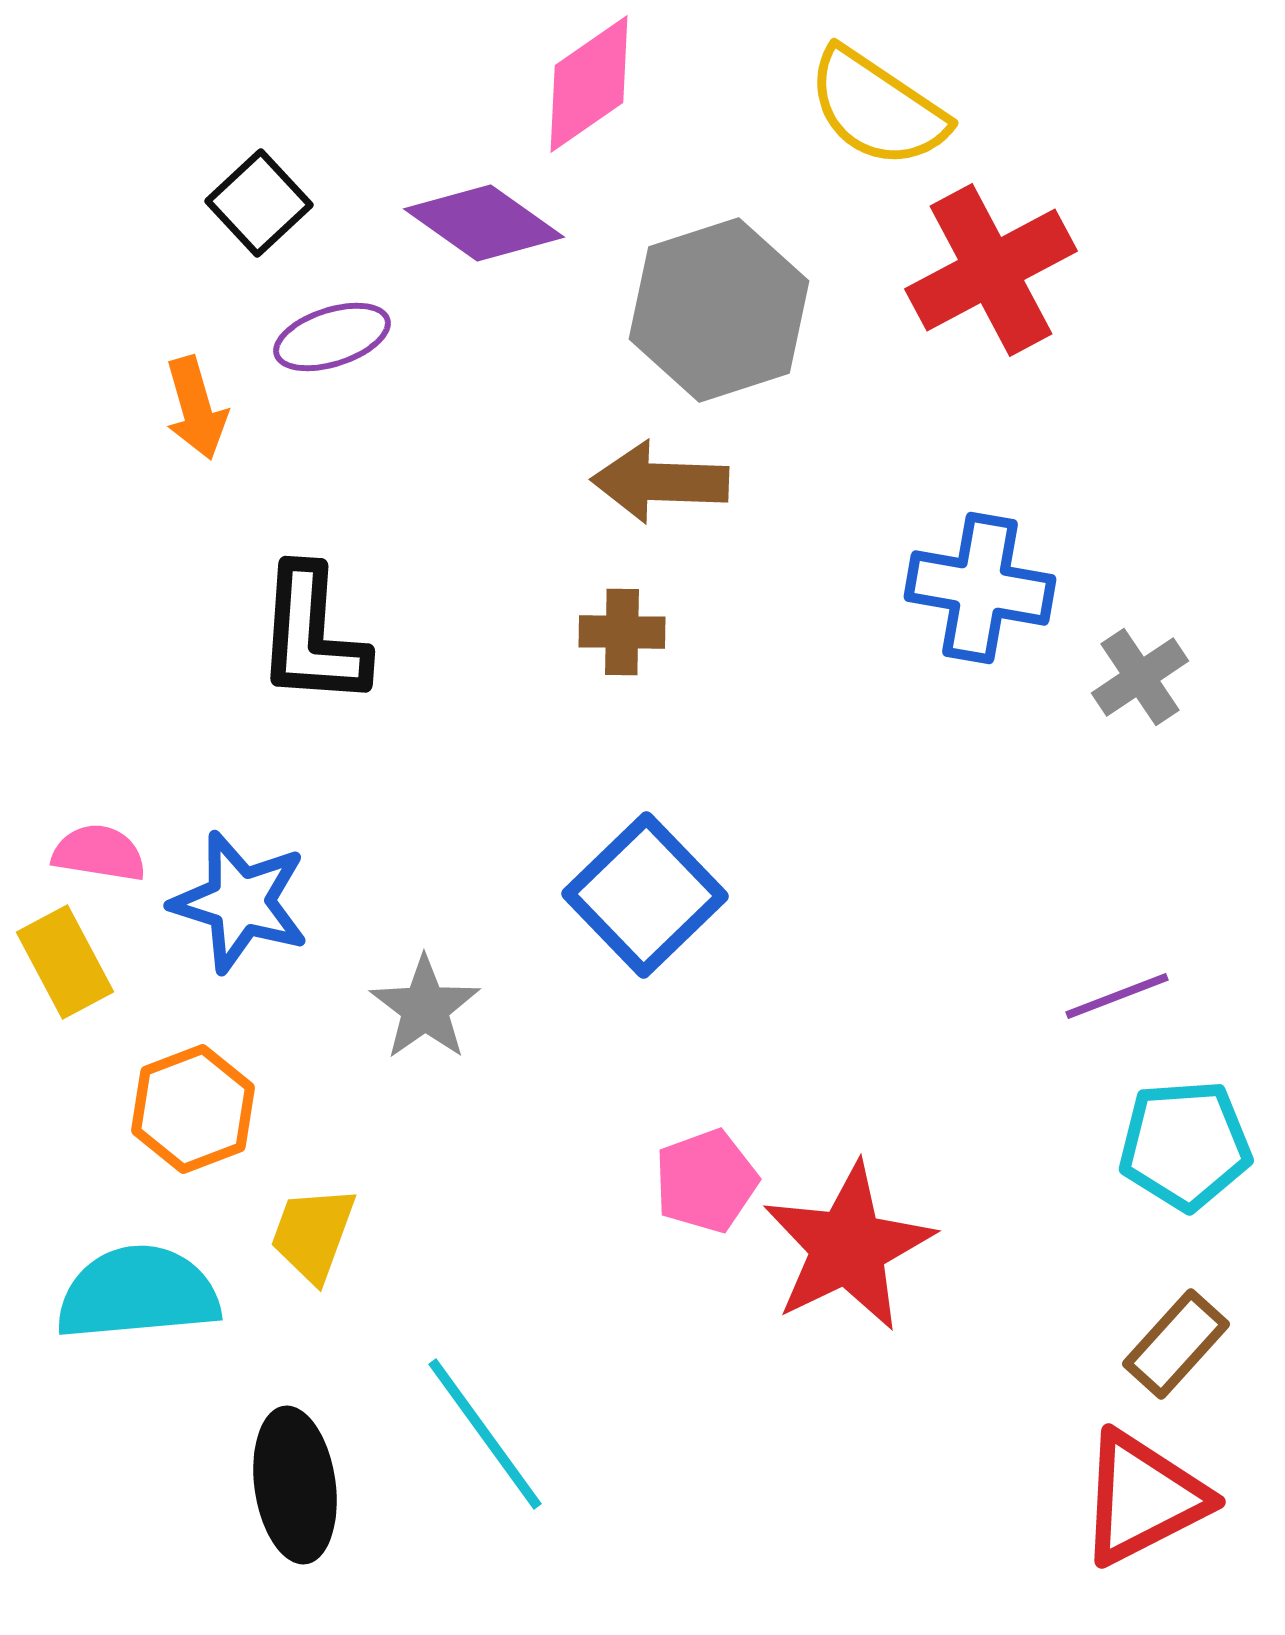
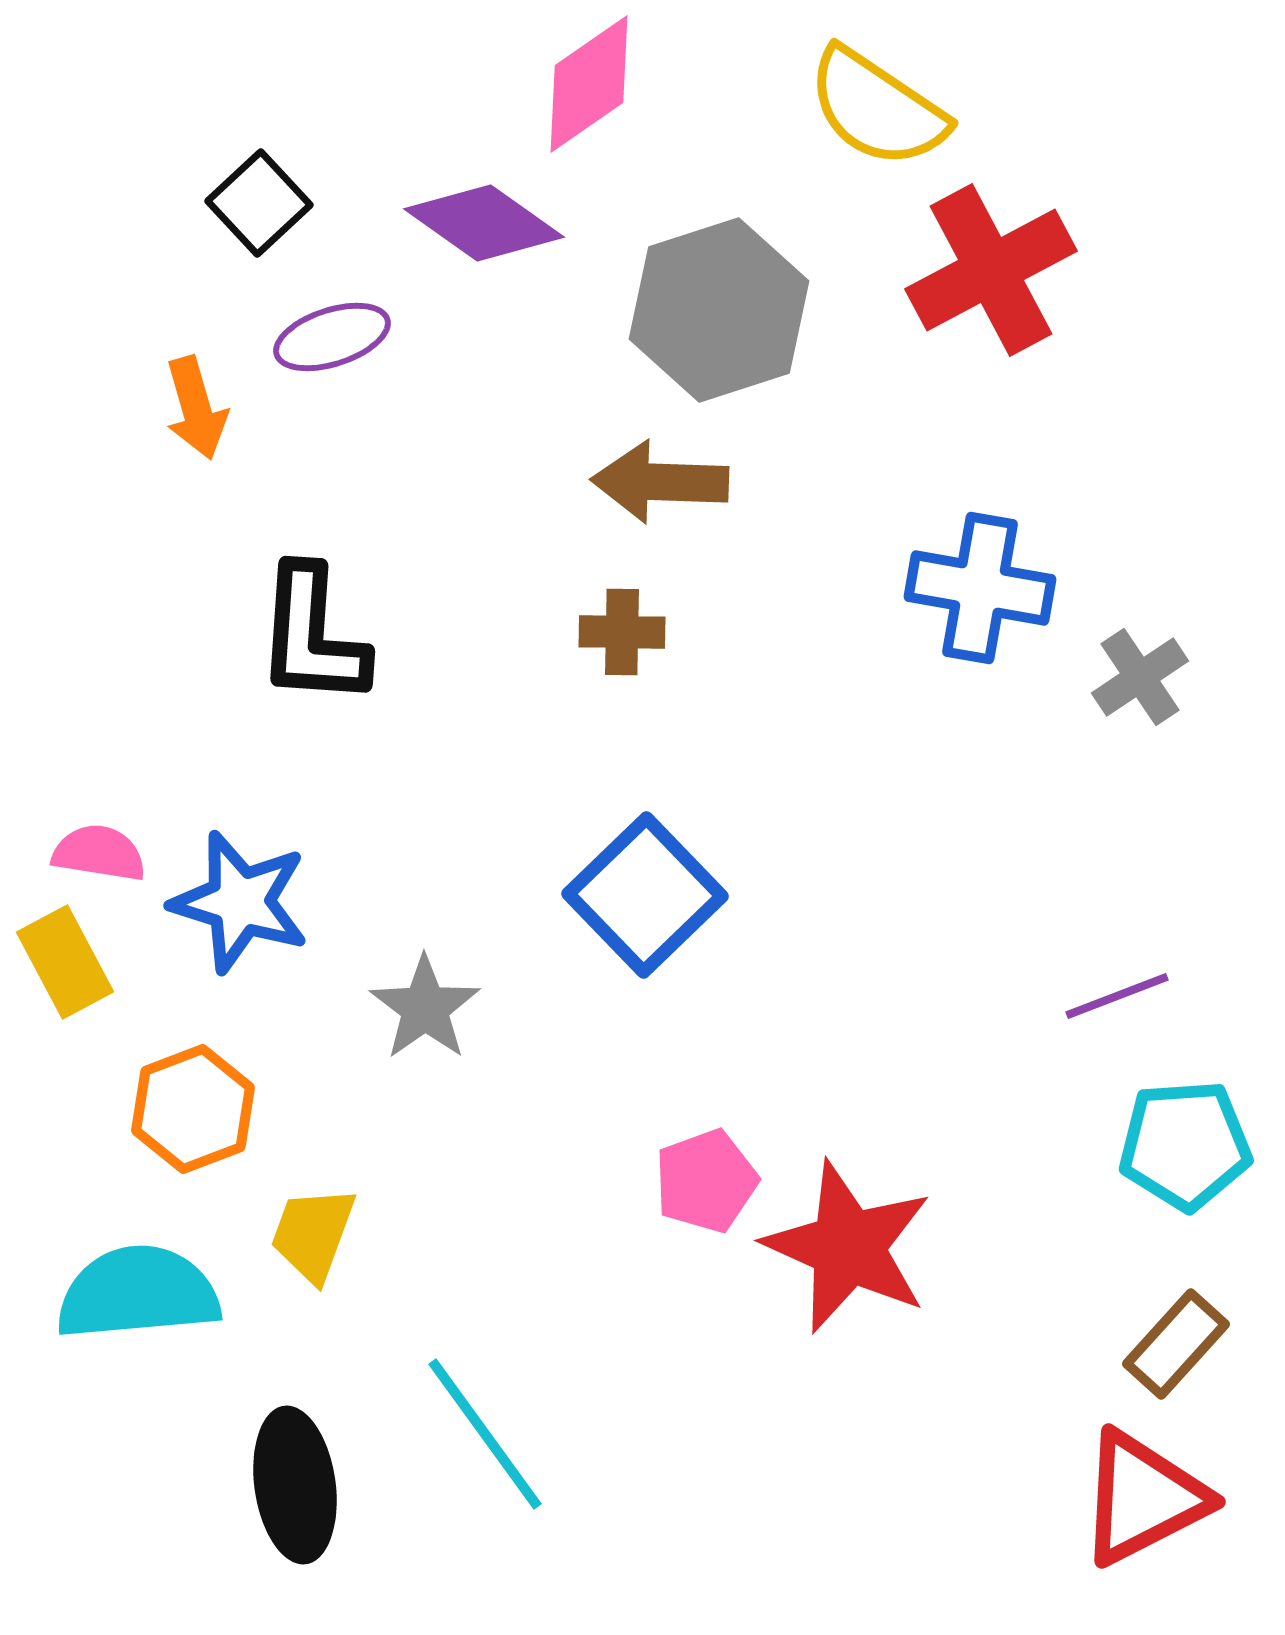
red star: rotated 22 degrees counterclockwise
